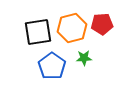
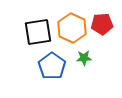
orange hexagon: rotated 20 degrees counterclockwise
